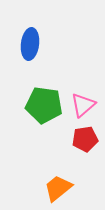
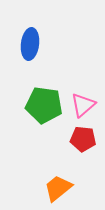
red pentagon: moved 2 px left; rotated 15 degrees clockwise
